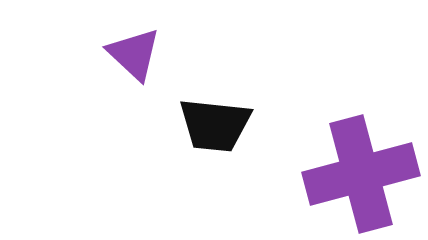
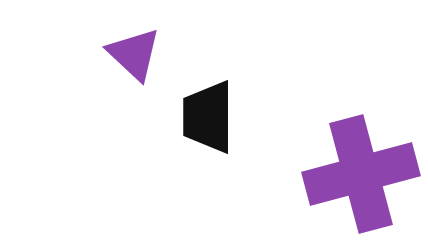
black trapezoid: moved 7 px left, 8 px up; rotated 84 degrees clockwise
